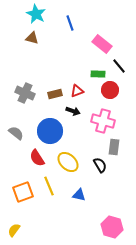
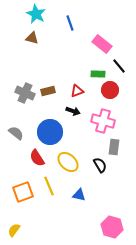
brown rectangle: moved 7 px left, 3 px up
blue circle: moved 1 px down
